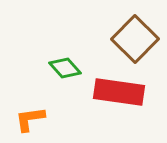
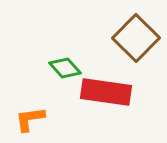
brown square: moved 1 px right, 1 px up
red rectangle: moved 13 px left
